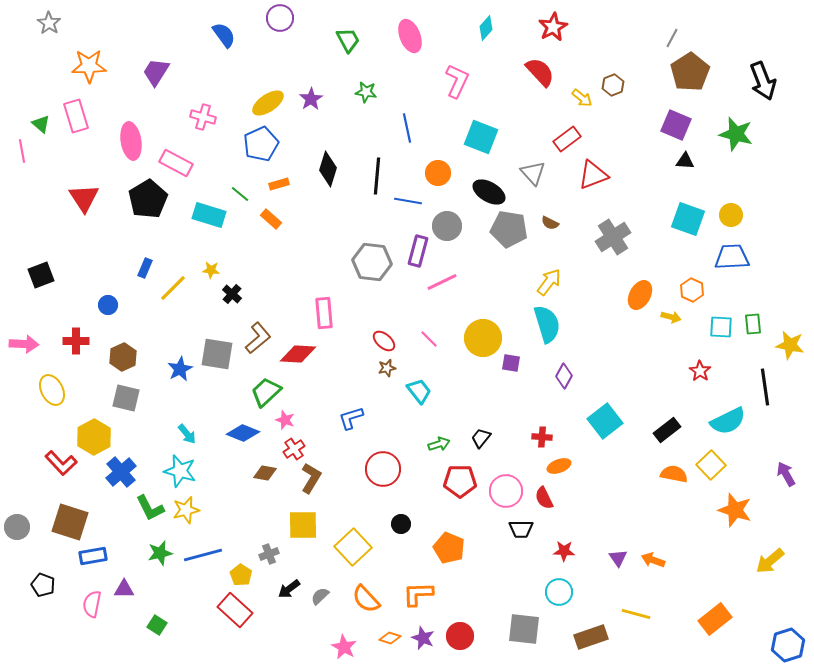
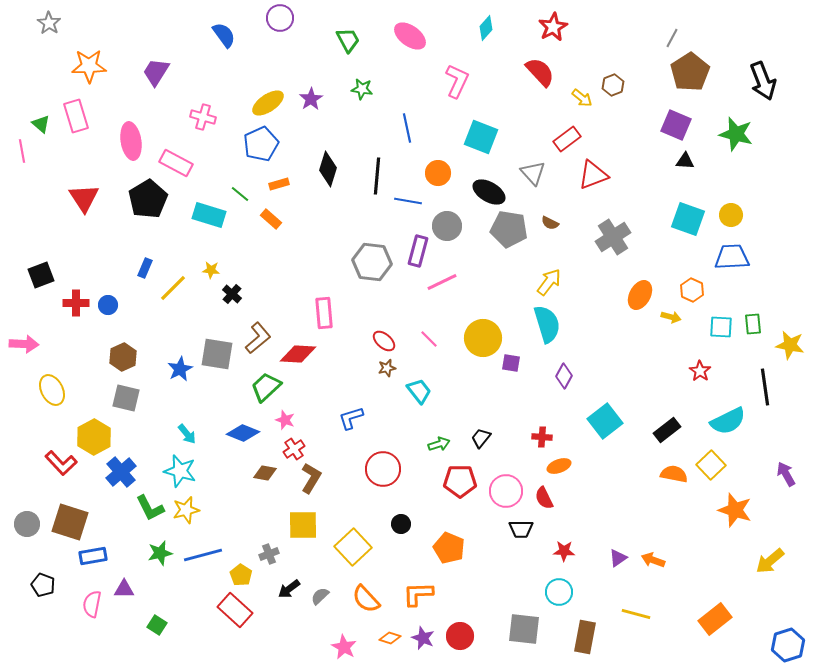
pink ellipse at (410, 36): rotated 32 degrees counterclockwise
green star at (366, 92): moved 4 px left, 3 px up
red cross at (76, 341): moved 38 px up
green trapezoid at (266, 392): moved 5 px up
gray circle at (17, 527): moved 10 px right, 3 px up
purple triangle at (618, 558): rotated 30 degrees clockwise
brown rectangle at (591, 637): moved 6 px left; rotated 60 degrees counterclockwise
